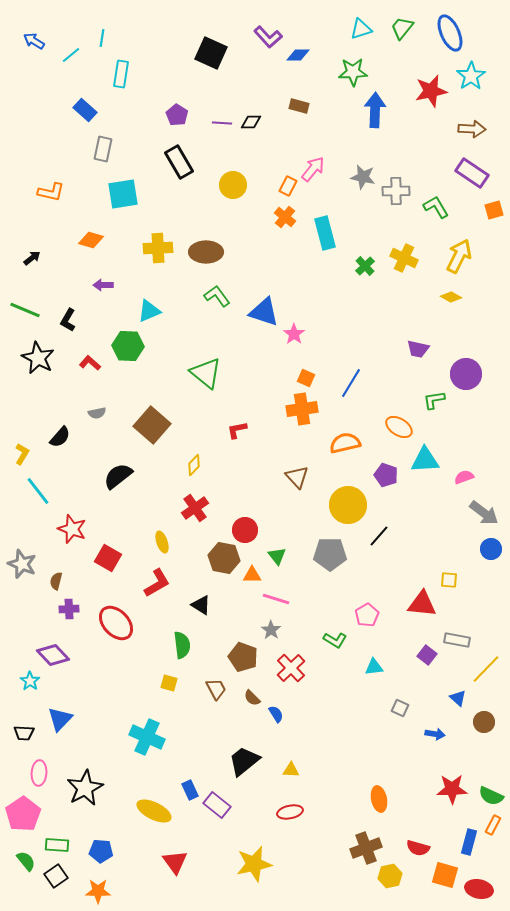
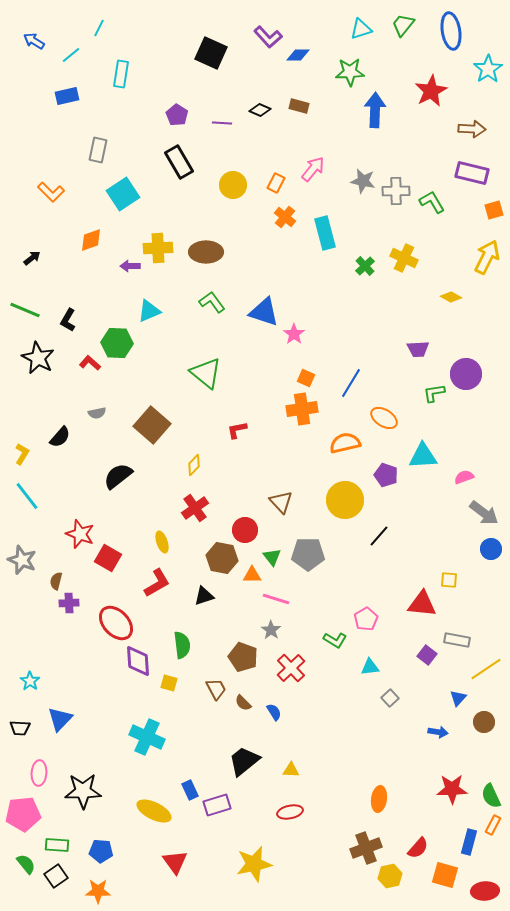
green trapezoid at (402, 28): moved 1 px right, 3 px up
blue ellipse at (450, 33): moved 1 px right, 2 px up; rotated 15 degrees clockwise
cyan line at (102, 38): moved 3 px left, 10 px up; rotated 18 degrees clockwise
green star at (353, 72): moved 3 px left
cyan star at (471, 76): moved 17 px right, 7 px up
red star at (431, 91): rotated 16 degrees counterclockwise
blue rectangle at (85, 110): moved 18 px left, 14 px up; rotated 55 degrees counterclockwise
black diamond at (251, 122): moved 9 px right, 12 px up; rotated 25 degrees clockwise
gray rectangle at (103, 149): moved 5 px left, 1 px down
purple rectangle at (472, 173): rotated 20 degrees counterclockwise
gray star at (363, 177): moved 4 px down
orange rectangle at (288, 186): moved 12 px left, 3 px up
orange L-shape at (51, 192): rotated 32 degrees clockwise
cyan square at (123, 194): rotated 24 degrees counterclockwise
green L-shape at (436, 207): moved 4 px left, 5 px up
orange diamond at (91, 240): rotated 35 degrees counterclockwise
yellow arrow at (459, 256): moved 28 px right, 1 px down
purple arrow at (103, 285): moved 27 px right, 19 px up
green L-shape at (217, 296): moved 5 px left, 6 px down
green hexagon at (128, 346): moved 11 px left, 3 px up
purple trapezoid at (418, 349): rotated 15 degrees counterclockwise
green L-shape at (434, 400): moved 7 px up
orange ellipse at (399, 427): moved 15 px left, 9 px up
cyan triangle at (425, 460): moved 2 px left, 4 px up
brown triangle at (297, 477): moved 16 px left, 25 px down
cyan line at (38, 491): moved 11 px left, 5 px down
yellow circle at (348, 505): moved 3 px left, 5 px up
red star at (72, 529): moved 8 px right, 5 px down
gray pentagon at (330, 554): moved 22 px left
green triangle at (277, 556): moved 5 px left, 1 px down
brown hexagon at (224, 558): moved 2 px left
gray star at (22, 564): moved 4 px up
black triangle at (201, 605): moved 3 px right, 9 px up; rotated 50 degrees counterclockwise
purple cross at (69, 609): moved 6 px up
pink pentagon at (367, 615): moved 1 px left, 4 px down
purple diamond at (53, 655): moved 85 px right, 6 px down; rotated 40 degrees clockwise
cyan triangle at (374, 667): moved 4 px left
yellow line at (486, 669): rotated 12 degrees clockwise
brown semicircle at (252, 698): moved 9 px left, 5 px down
blue triangle at (458, 698): rotated 30 degrees clockwise
gray square at (400, 708): moved 10 px left, 10 px up; rotated 24 degrees clockwise
blue semicircle at (276, 714): moved 2 px left, 2 px up
black trapezoid at (24, 733): moved 4 px left, 5 px up
blue arrow at (435, 734): moved 3 px right, 2 px up
black star at (85, 788): moved 2 px left, 3 px down; rotated 27 degrees clockwise
green semicircle at (491, 796): rotated 40 degrees clockwise
orange ellipse at (379, 799): rotated 20 degrees clockwise
purple rectangle at (217, 805): rotated 56 degrees counterclockwise
pink pentagon at (23, 814): rotated 28 degrees clockwise
red semicircle at (418, 848): rotated 65 degrees counterclockwise
green semicircle at (26, 861): moved 3 px down
red ellipse at (479, 889): moved 6 px right, 2 px down; rotated 16 degrees counterclockwise
